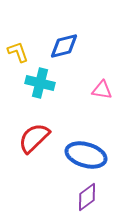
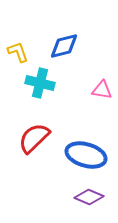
purple diamond: moved 2 px right; rotated 60 degrees clockwise
